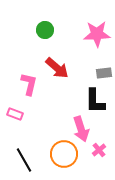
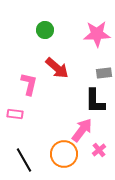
pink rectangle: rotated 14 degrees counterclockwise
pink arrow: moved 1 px right, 1 px down; rotated 125 degrees counterclockwise
